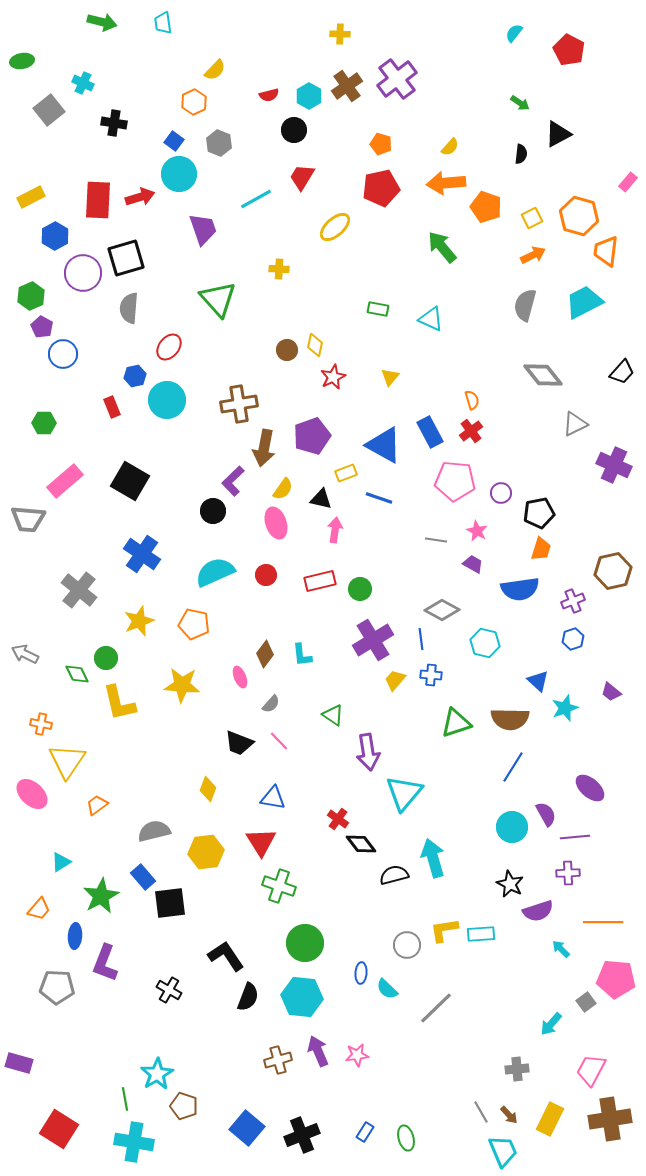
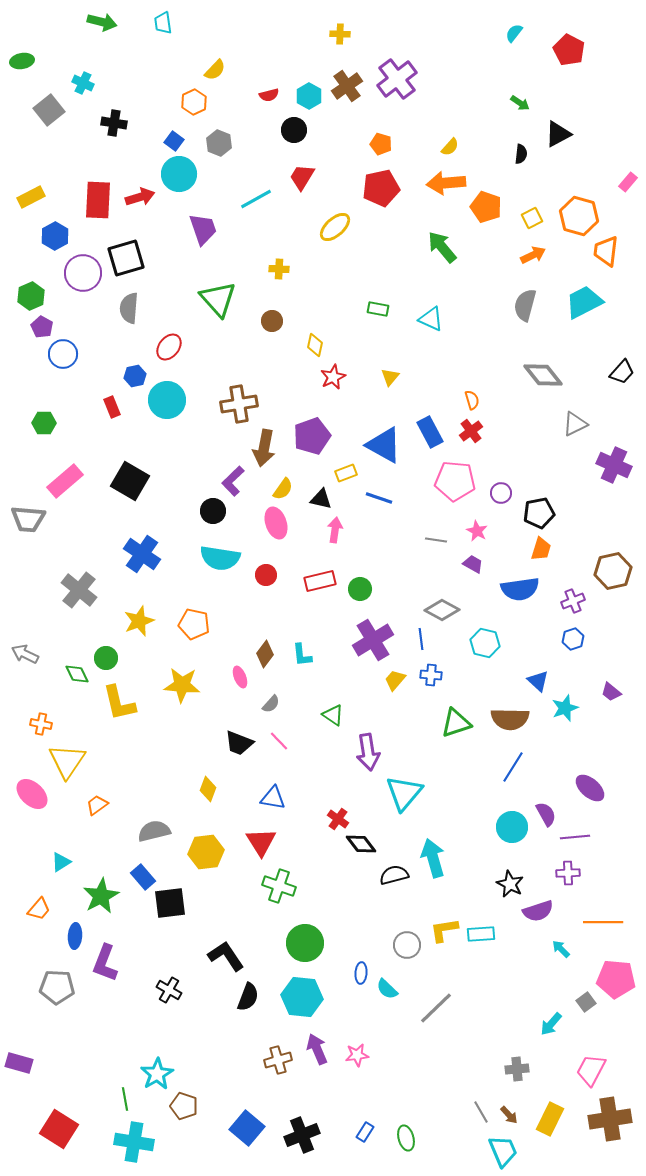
brown circle at (287, 350): moved 15 px left, 29 px up
cyan semicircle at (215, 572): moved 5 px right, 14 px up; rotated 147 degrees counterclockwise
purple arrow at (318, 1051): moved 1 px left, 2 px up
